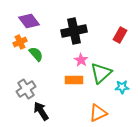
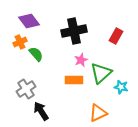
red rectangle: moved 4 px left, 1 px down
pink star: rotated 16 degrees clockwise
cyan star: moved 1 px left; rotated 16 degrees clockwise
